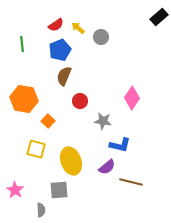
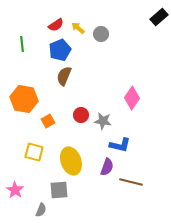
gray circle: moved 3 px up
red circle: moved 1 px right, 14 px down
orange square: rotated 16 degrees clockwise
yellow square: moved 2 px left, 3 px down
purple semicircle: rotated 30 degrees counterclockwise
gray semicircle: rotated 24 degrees clockwise
